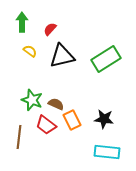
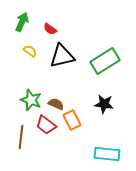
green arrow: rotated 24 degrees clockwise
red semicircle: rotated 96 degrees counterclockwise
green rectangle: moved 1 px left, 2 px down
green star: moved 1 px left
black star: moved 15 px up
brown line: moved 2 px right
cyan rectangle: moved 2 px down
